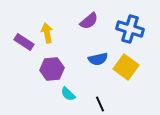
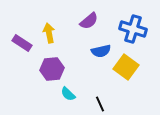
blue cross: moved 3 px right
yellow arrow: moved 2 px right
purple rectangle: moved 2 px left, 1 px down
blue semicircle: moved 3 px right, 8 px up
